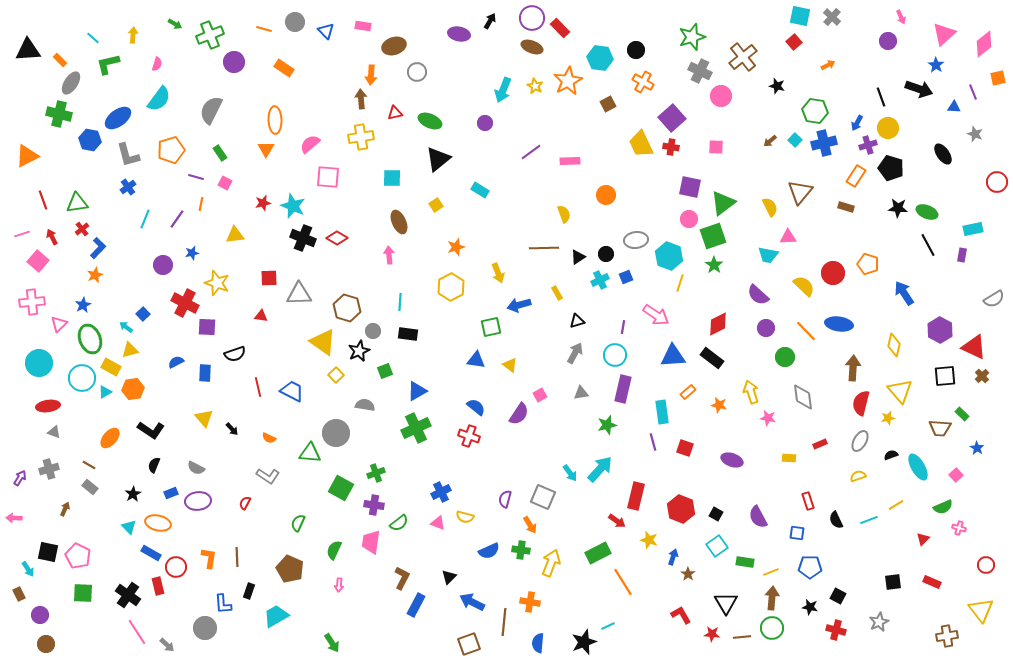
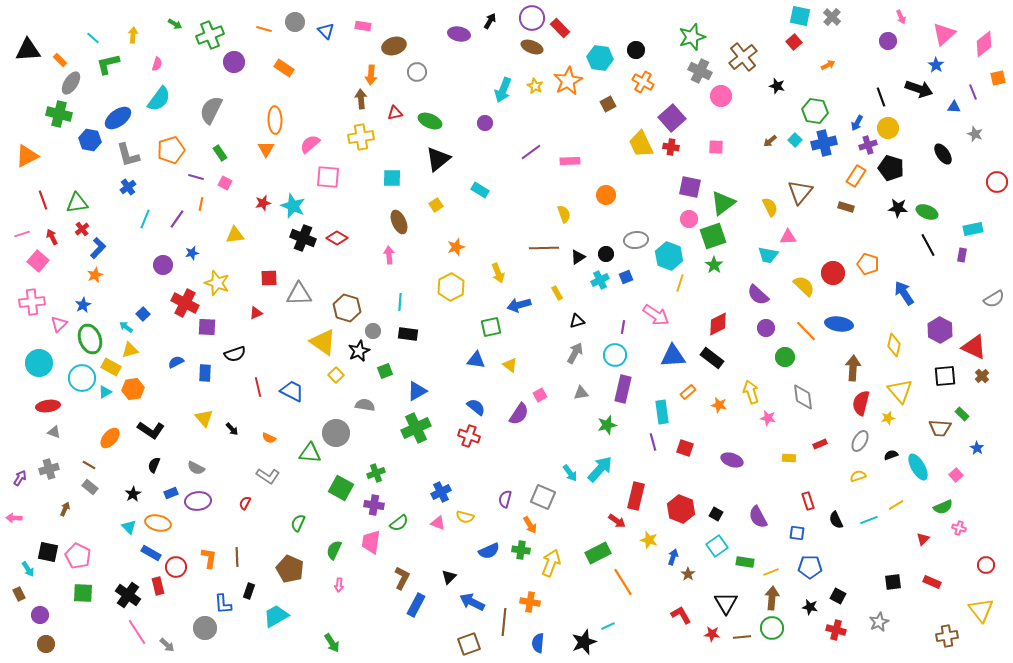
red triangle at (261, 316): moved 5 px left, 3 px up; rotated 32 degrees counterclockwise
